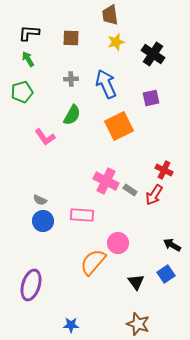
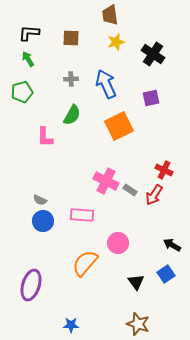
pink L-shape: rotated 35 degrees clockwise
orange semicircle: moved 8 px left, 1 px down
